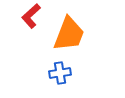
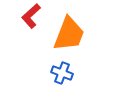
blue cross: moved 2 px right; rotated 30 degrees clockwise
